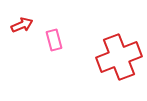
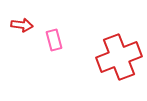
red arrow: rotated 30 degrees clockwise
